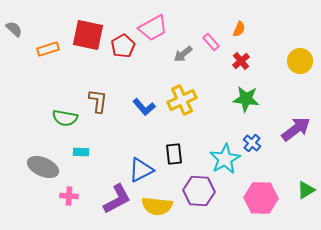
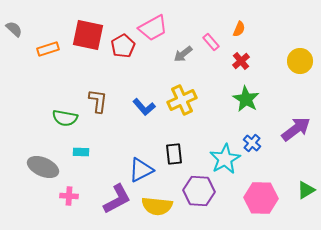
green star: rotated 24 degrees clockwise
